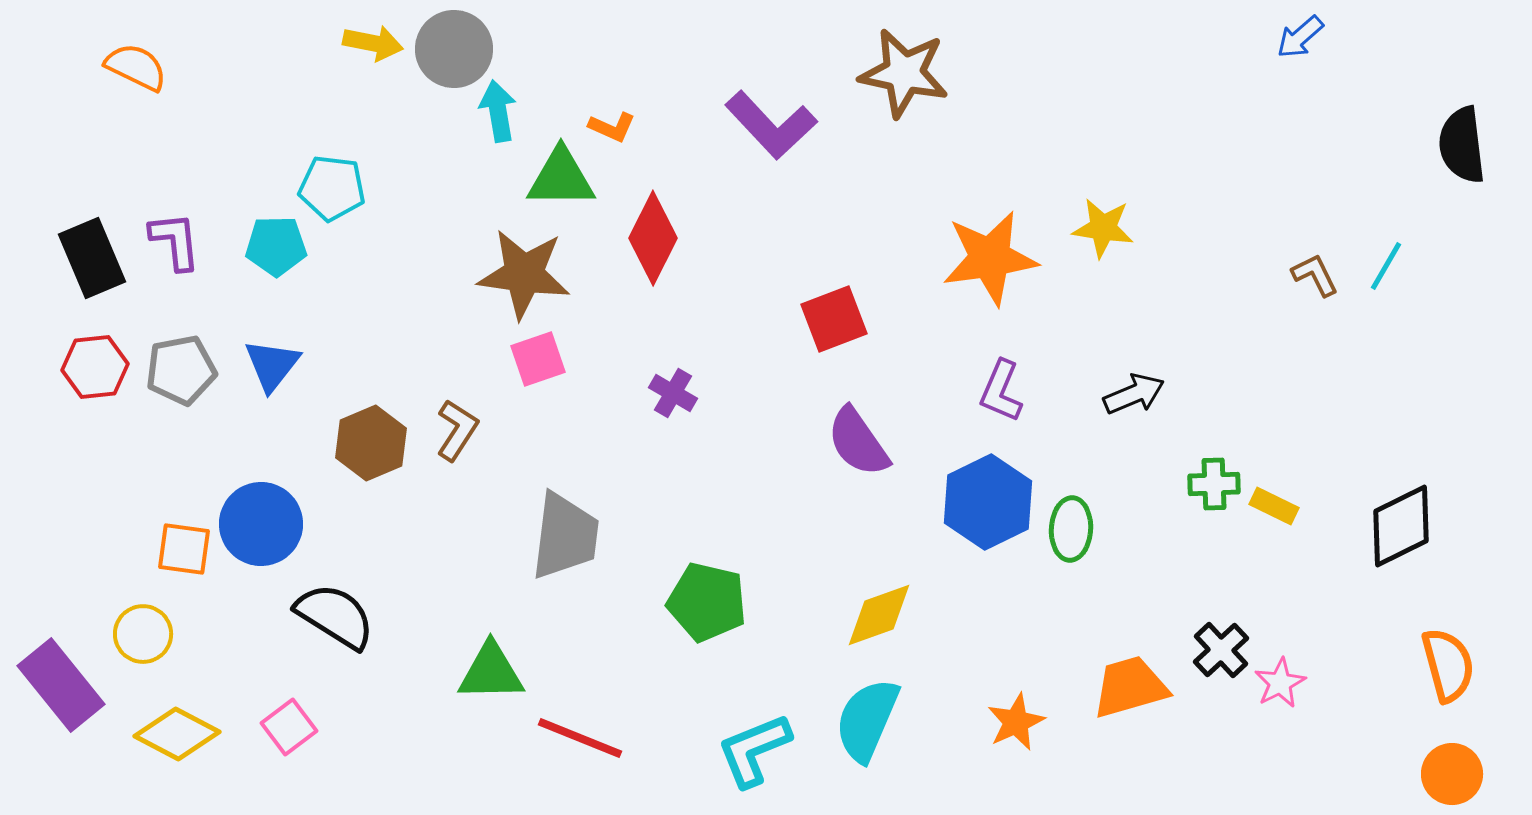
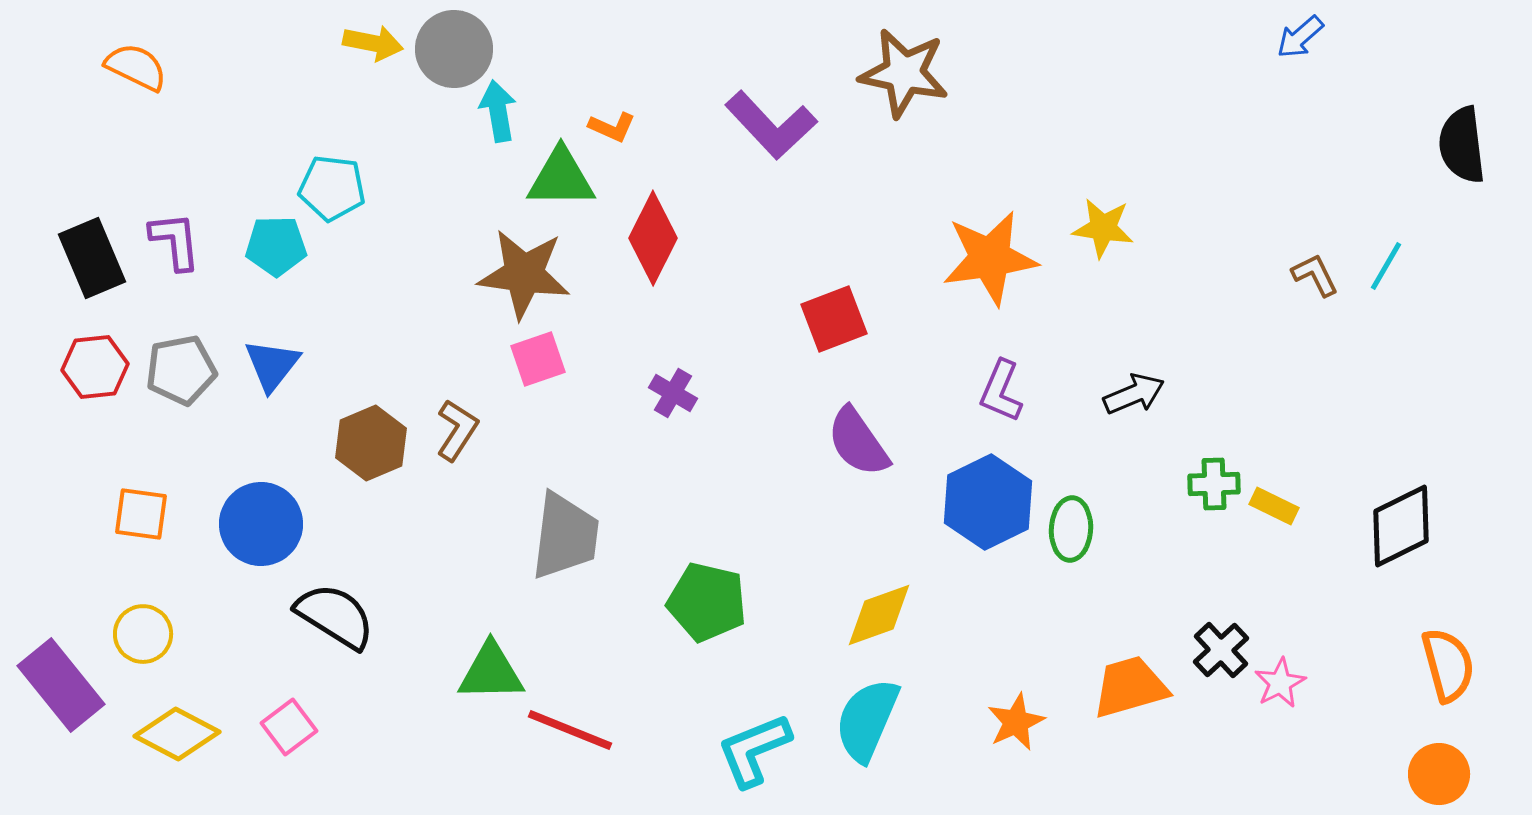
orange square at (184, 549): moved 43 px left, 35 px up
red line at (580, 738): moved 10 px left, 8 px up
orange circle at (1452, 774): moved 13 px left
